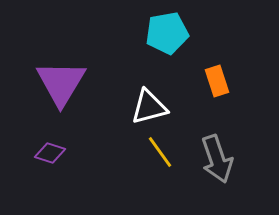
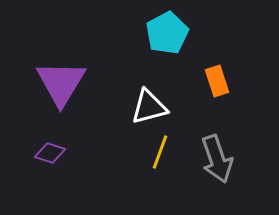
cyan pentagon: rotated 18 degrees counterclockwise
yellow line: rotated 56 degrees clockwise
